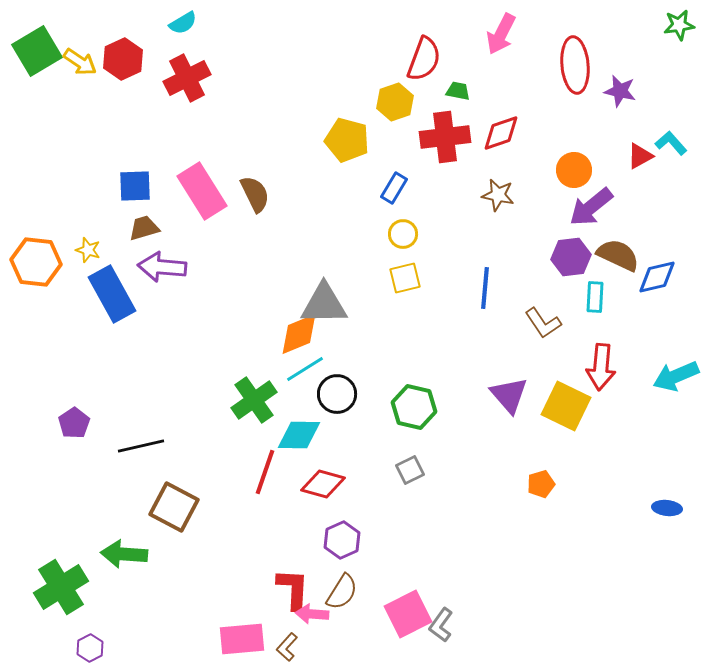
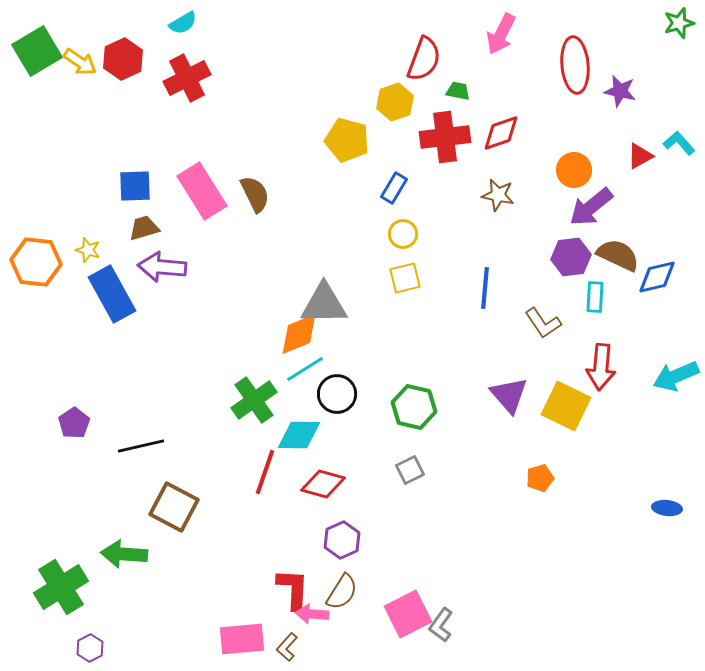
green star at (679, 25): moved 2 px up; rotated 8 degrees counterclockwise
cyan L-shape at (671, 143): moved 8 px right
orange pentagon at (541, 484): moved 1 px left, 6 px up
